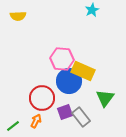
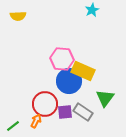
red circle: moved 3 px right, 6 px down
purple square: rotated 14 degrees clockwise
gray rectangle: moved 2 px right, 5 px up; rotated 18 degrees counterclockwise
